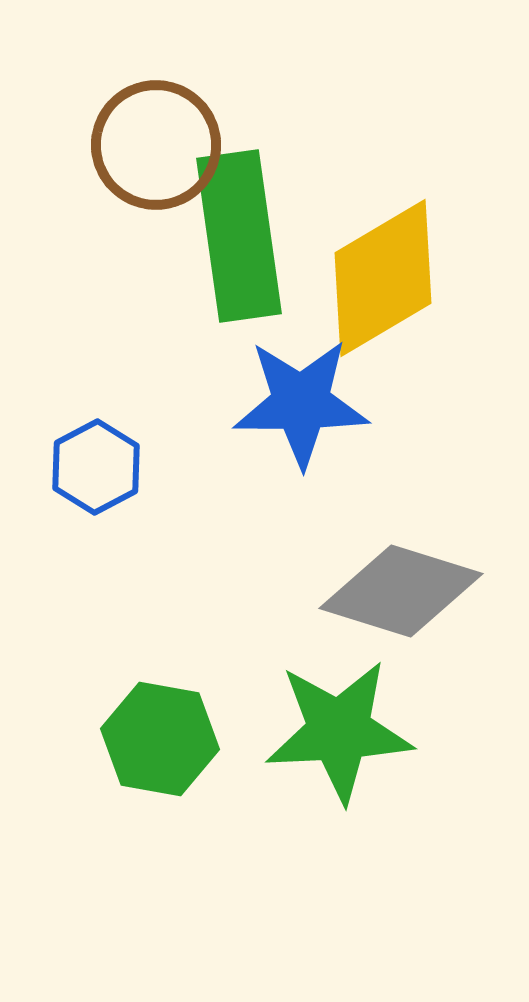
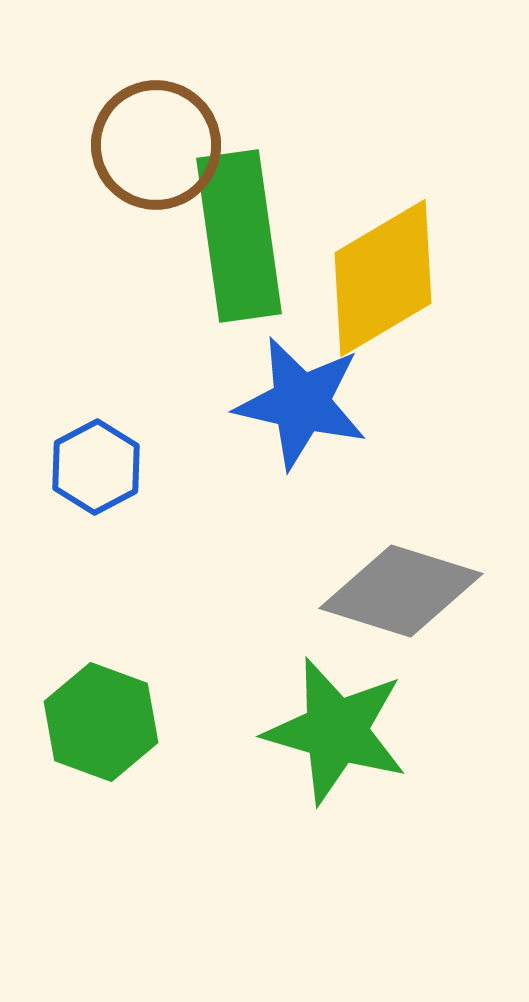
blue star: rotated 13 degrees clockwise
green star: moved 3 px left; rotated 19 degrees clockwise
green hexagon: moved 59 px left, 17 px up; rotated 10 degrees clockwise
